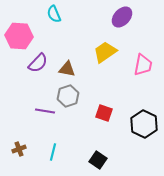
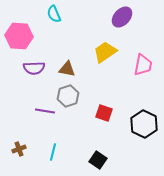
purple semicircle: moved 4 px left, 5 px down; rotated 45 degrees clockwise
